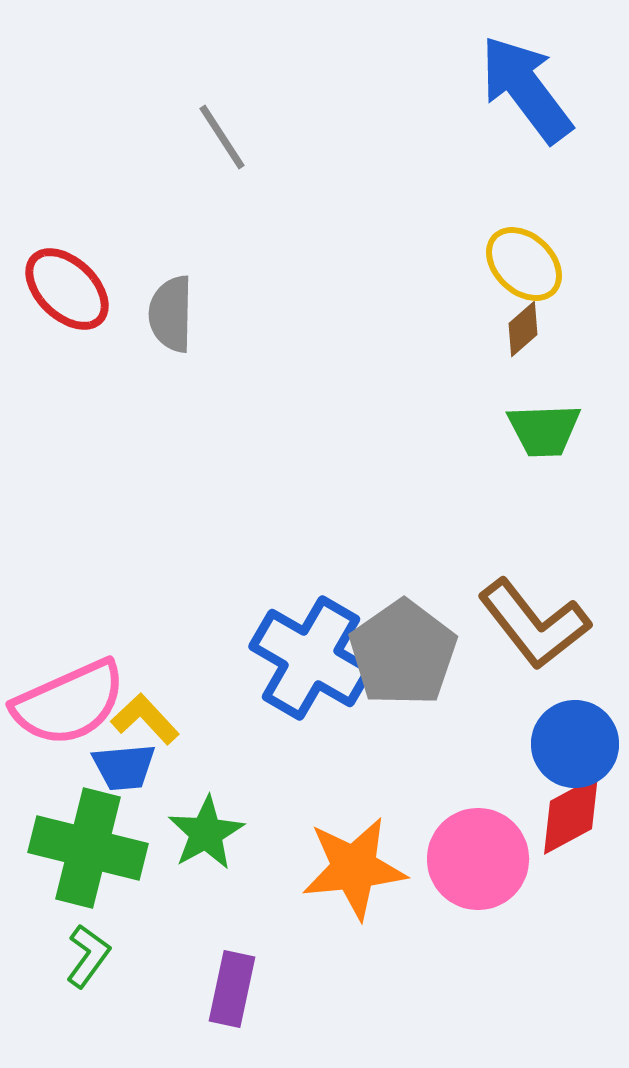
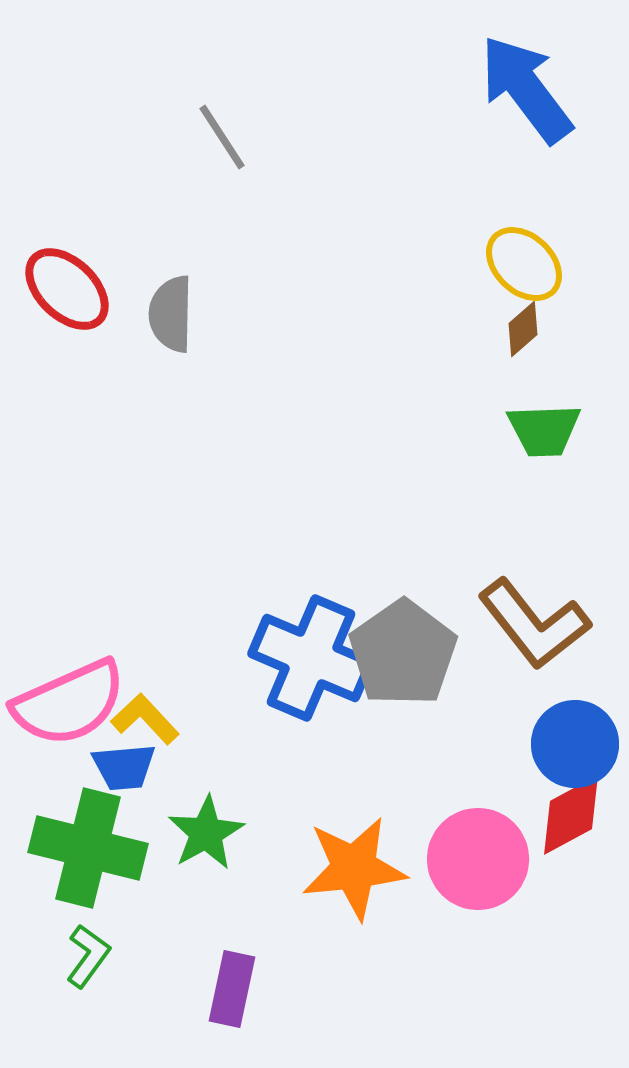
blue cross: rotated 7 degrees counterclockwise
